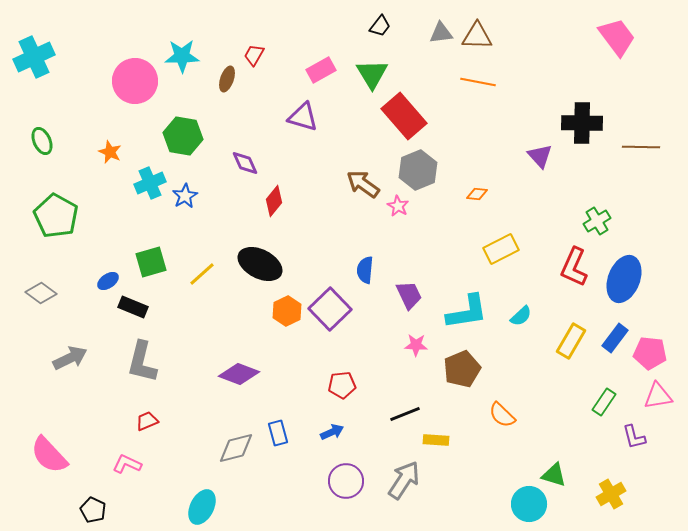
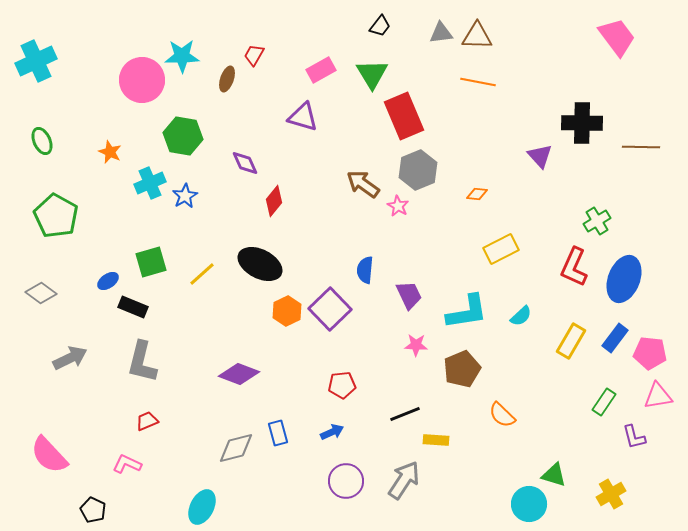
cyan cross at (34, 57): moved 2 px right, 4 px down
pink circle at (135, 81): moved 7 px right, 1 px up
red rectangle at (404, 116): rotated 18 degrees clockwise
